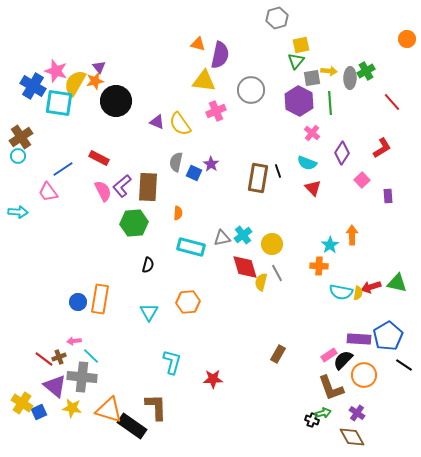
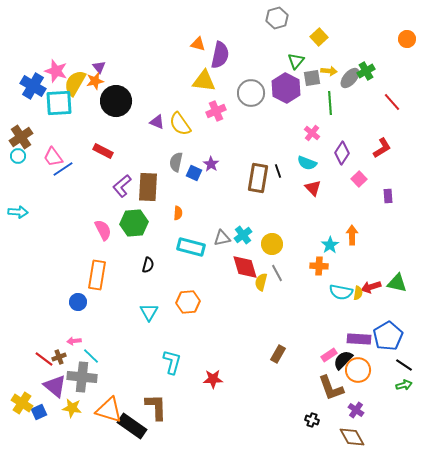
yellow square at (301, 45): moved 18 px right, 8 px up; rotated 30 degrees counterclockwise
gray ellipse at (350, 78): rotated 40 degrees clockwise
gray circle at (251, 90): moved 3 px down
purple hexagon at (299, 101): moved 13 px left, 13 px up
cyan square at (59, 103): rotated 12 degrees counterclockwise
red rectangle at (99, 158): moved 4 px right, 7 px up
pink square at (362, 180): moved 3 px left, 1 px up
pink semicircle at (103, 191): moved 39 px down
pink trapezoid at (48, 192): moved 5 px right, 35 px up
orange rectangle at (100, 299): moved 3 px left, 24 px up
orange circle at (364, 375): moved 6 px left, 5 px up
green arrow at (323, 413): moved 81 px right, 28 px up
purple cross at (357, 413): moved 1 px left, 3 px up
